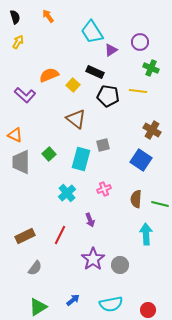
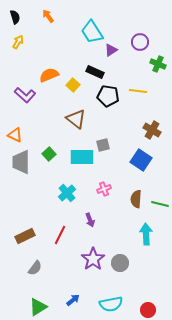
green cross: moved 7 px right, 4 px up
cyan rectangle: moved 1 px right, 2 px up; rotated 75 degrees clockwise
gray circle: moved 2 px up
